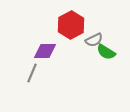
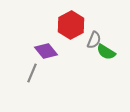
gray semicircle: rotated 42 degrees counterclockwise
purple diamond: moved 1 px right; rotated 50 degrees clockwise
